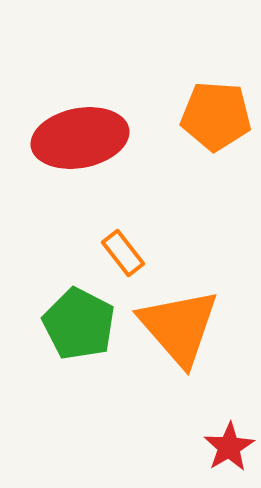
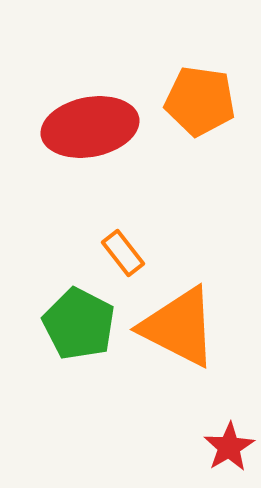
orange pentagon: moved 16 px left, 15 px up; rotated 4 degrees clockwise
red ellipse: moved 10 px right, 11 px up
orange triangle: rotated 22 degrees counterclockwise
